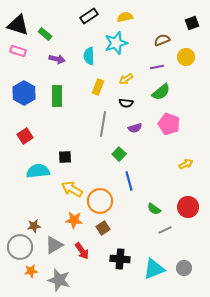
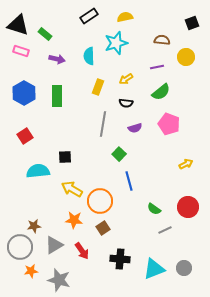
brown semicircle at (162, 40): rotated 28 degrees clockwise
pink rectangle at (18, 51): moved 3 px right
